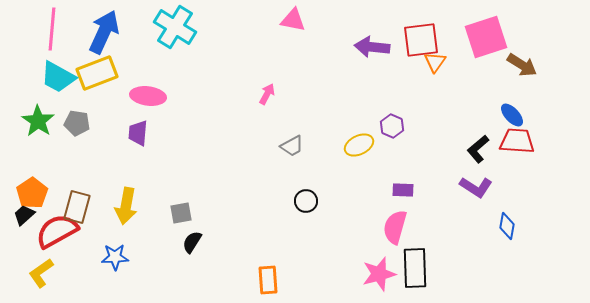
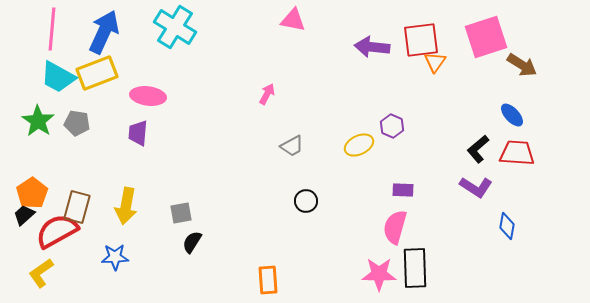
red trapezoid: moved 12 px down
pink star: rotated 16 degrees clockwise
